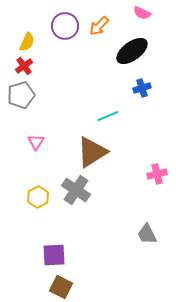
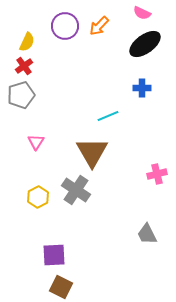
black ellipse: moved 13 px right, 7 px up
blue cross: rotated 18 degrees clockwise
brown triangle: rotated 28 degrees counterclockwise
